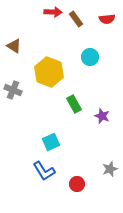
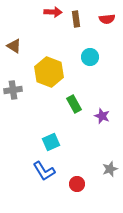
brown rectangle: rotated 28 degrees clockwise
gray cross: rotated 30 degrees counterclockwise
